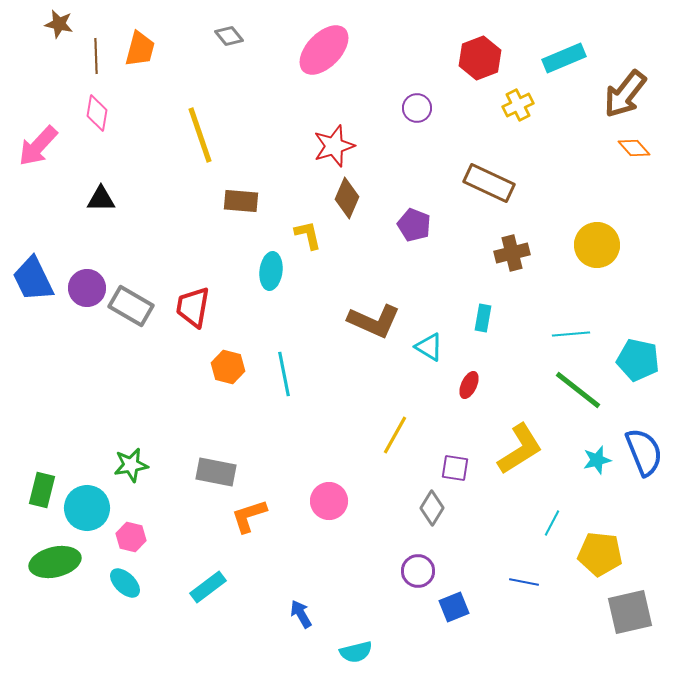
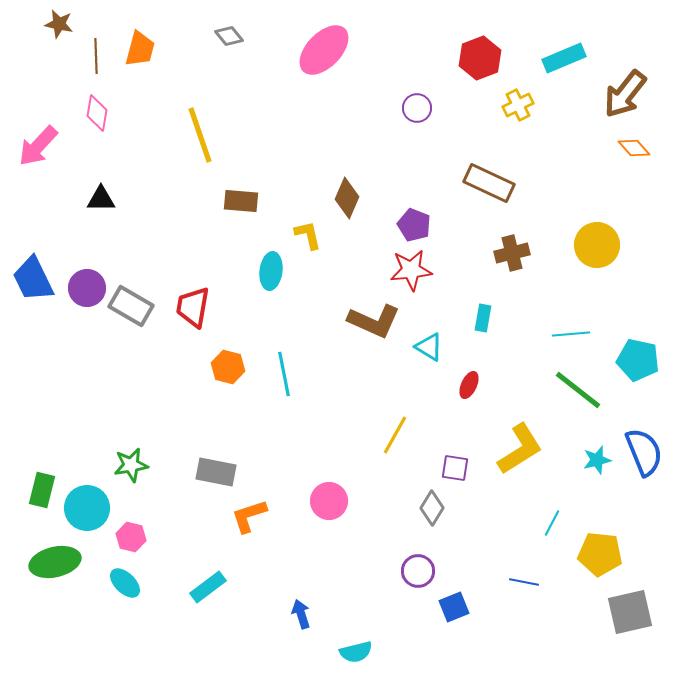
red star at (334, 146): moved 77 px right, 124 px down; rotated 12 degrees clockwise
blue arrow at (301, 614): rotated 12 degrees clockwise
